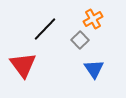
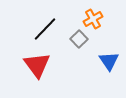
gray square: moved 1 px left, 1 px up
red triangle: moved 14 px right
blue triangle: moved 15 px right, 8 px up
